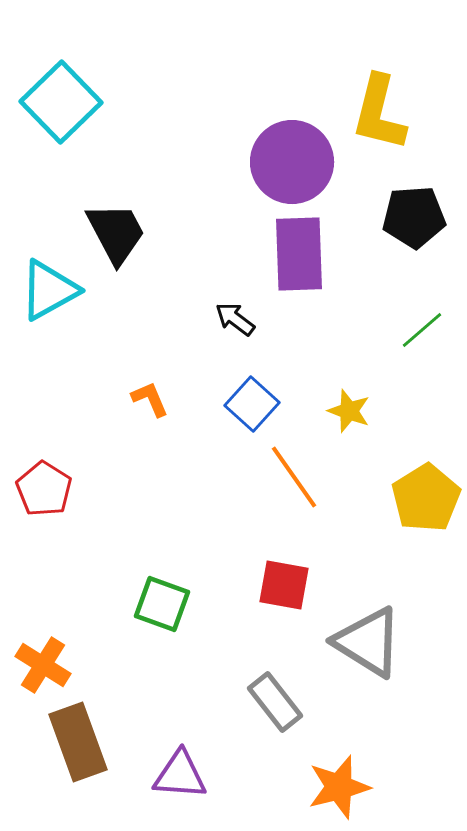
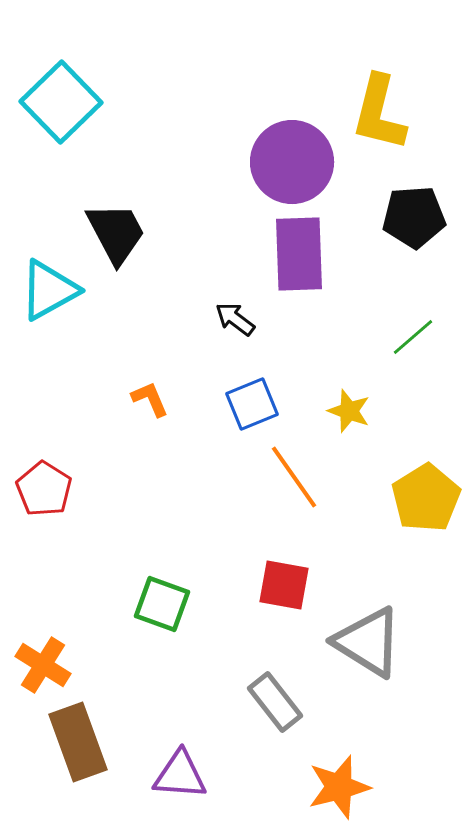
green line: moved 9 px left, 7 px down
blue square: rotated 26 degrees clockwise
